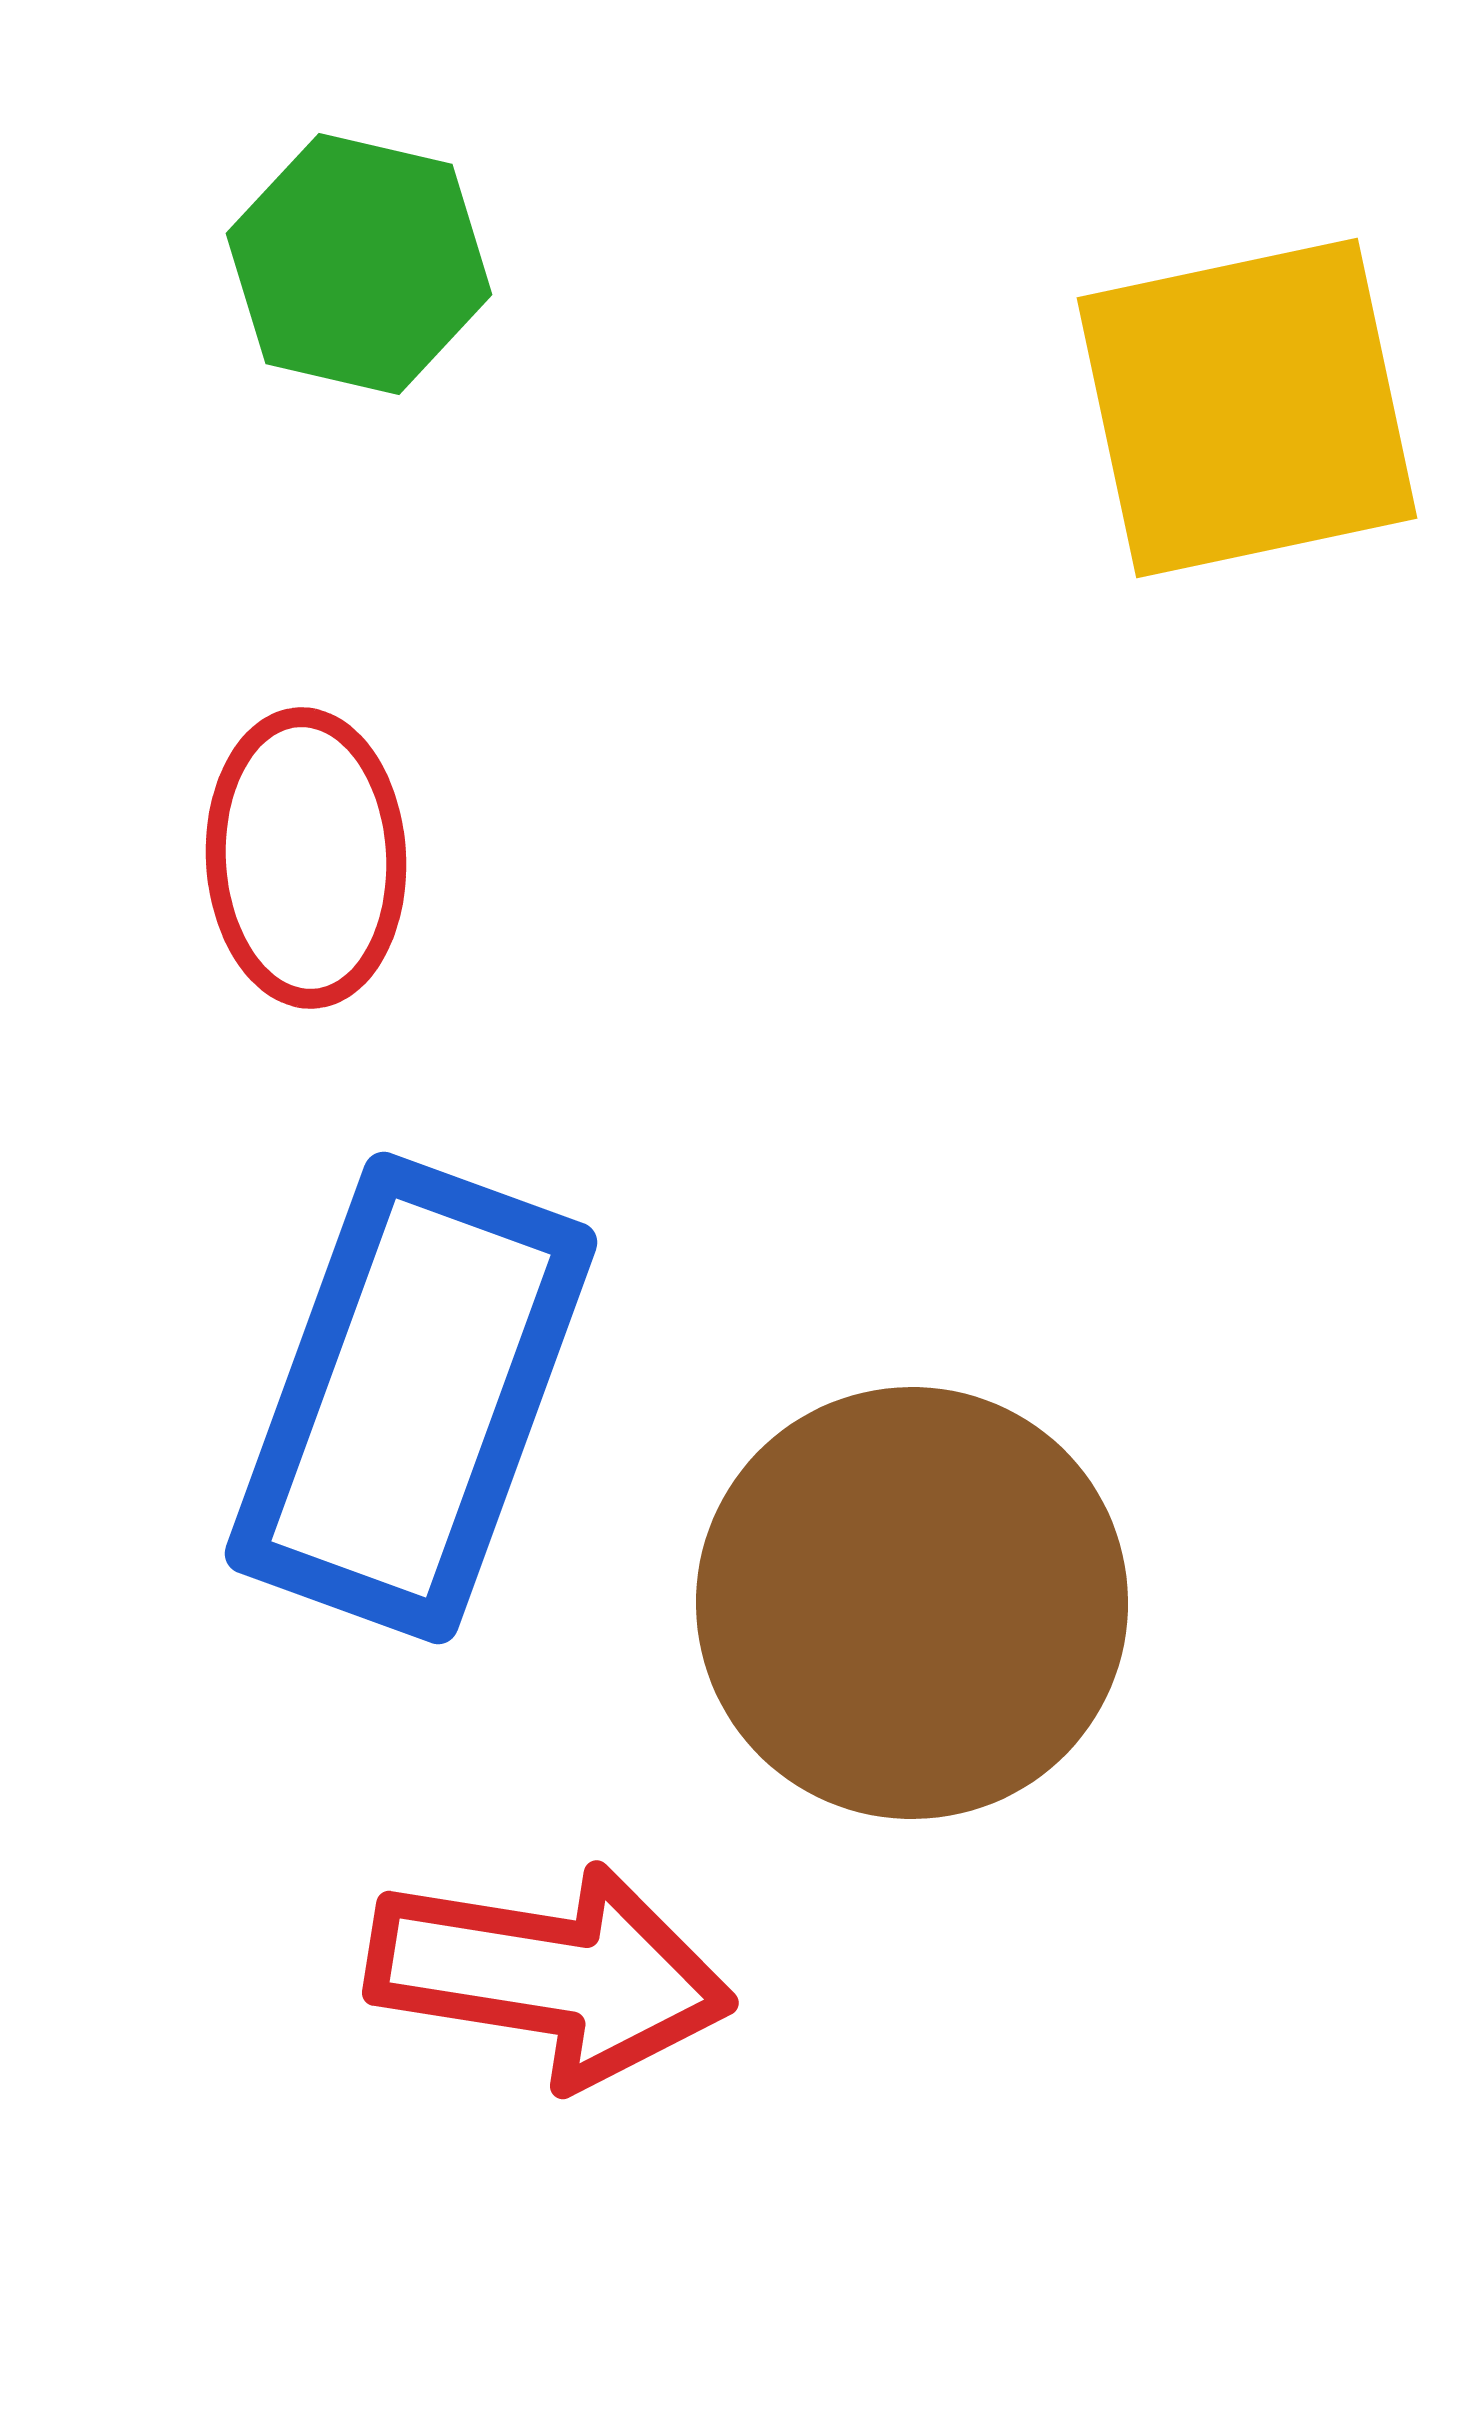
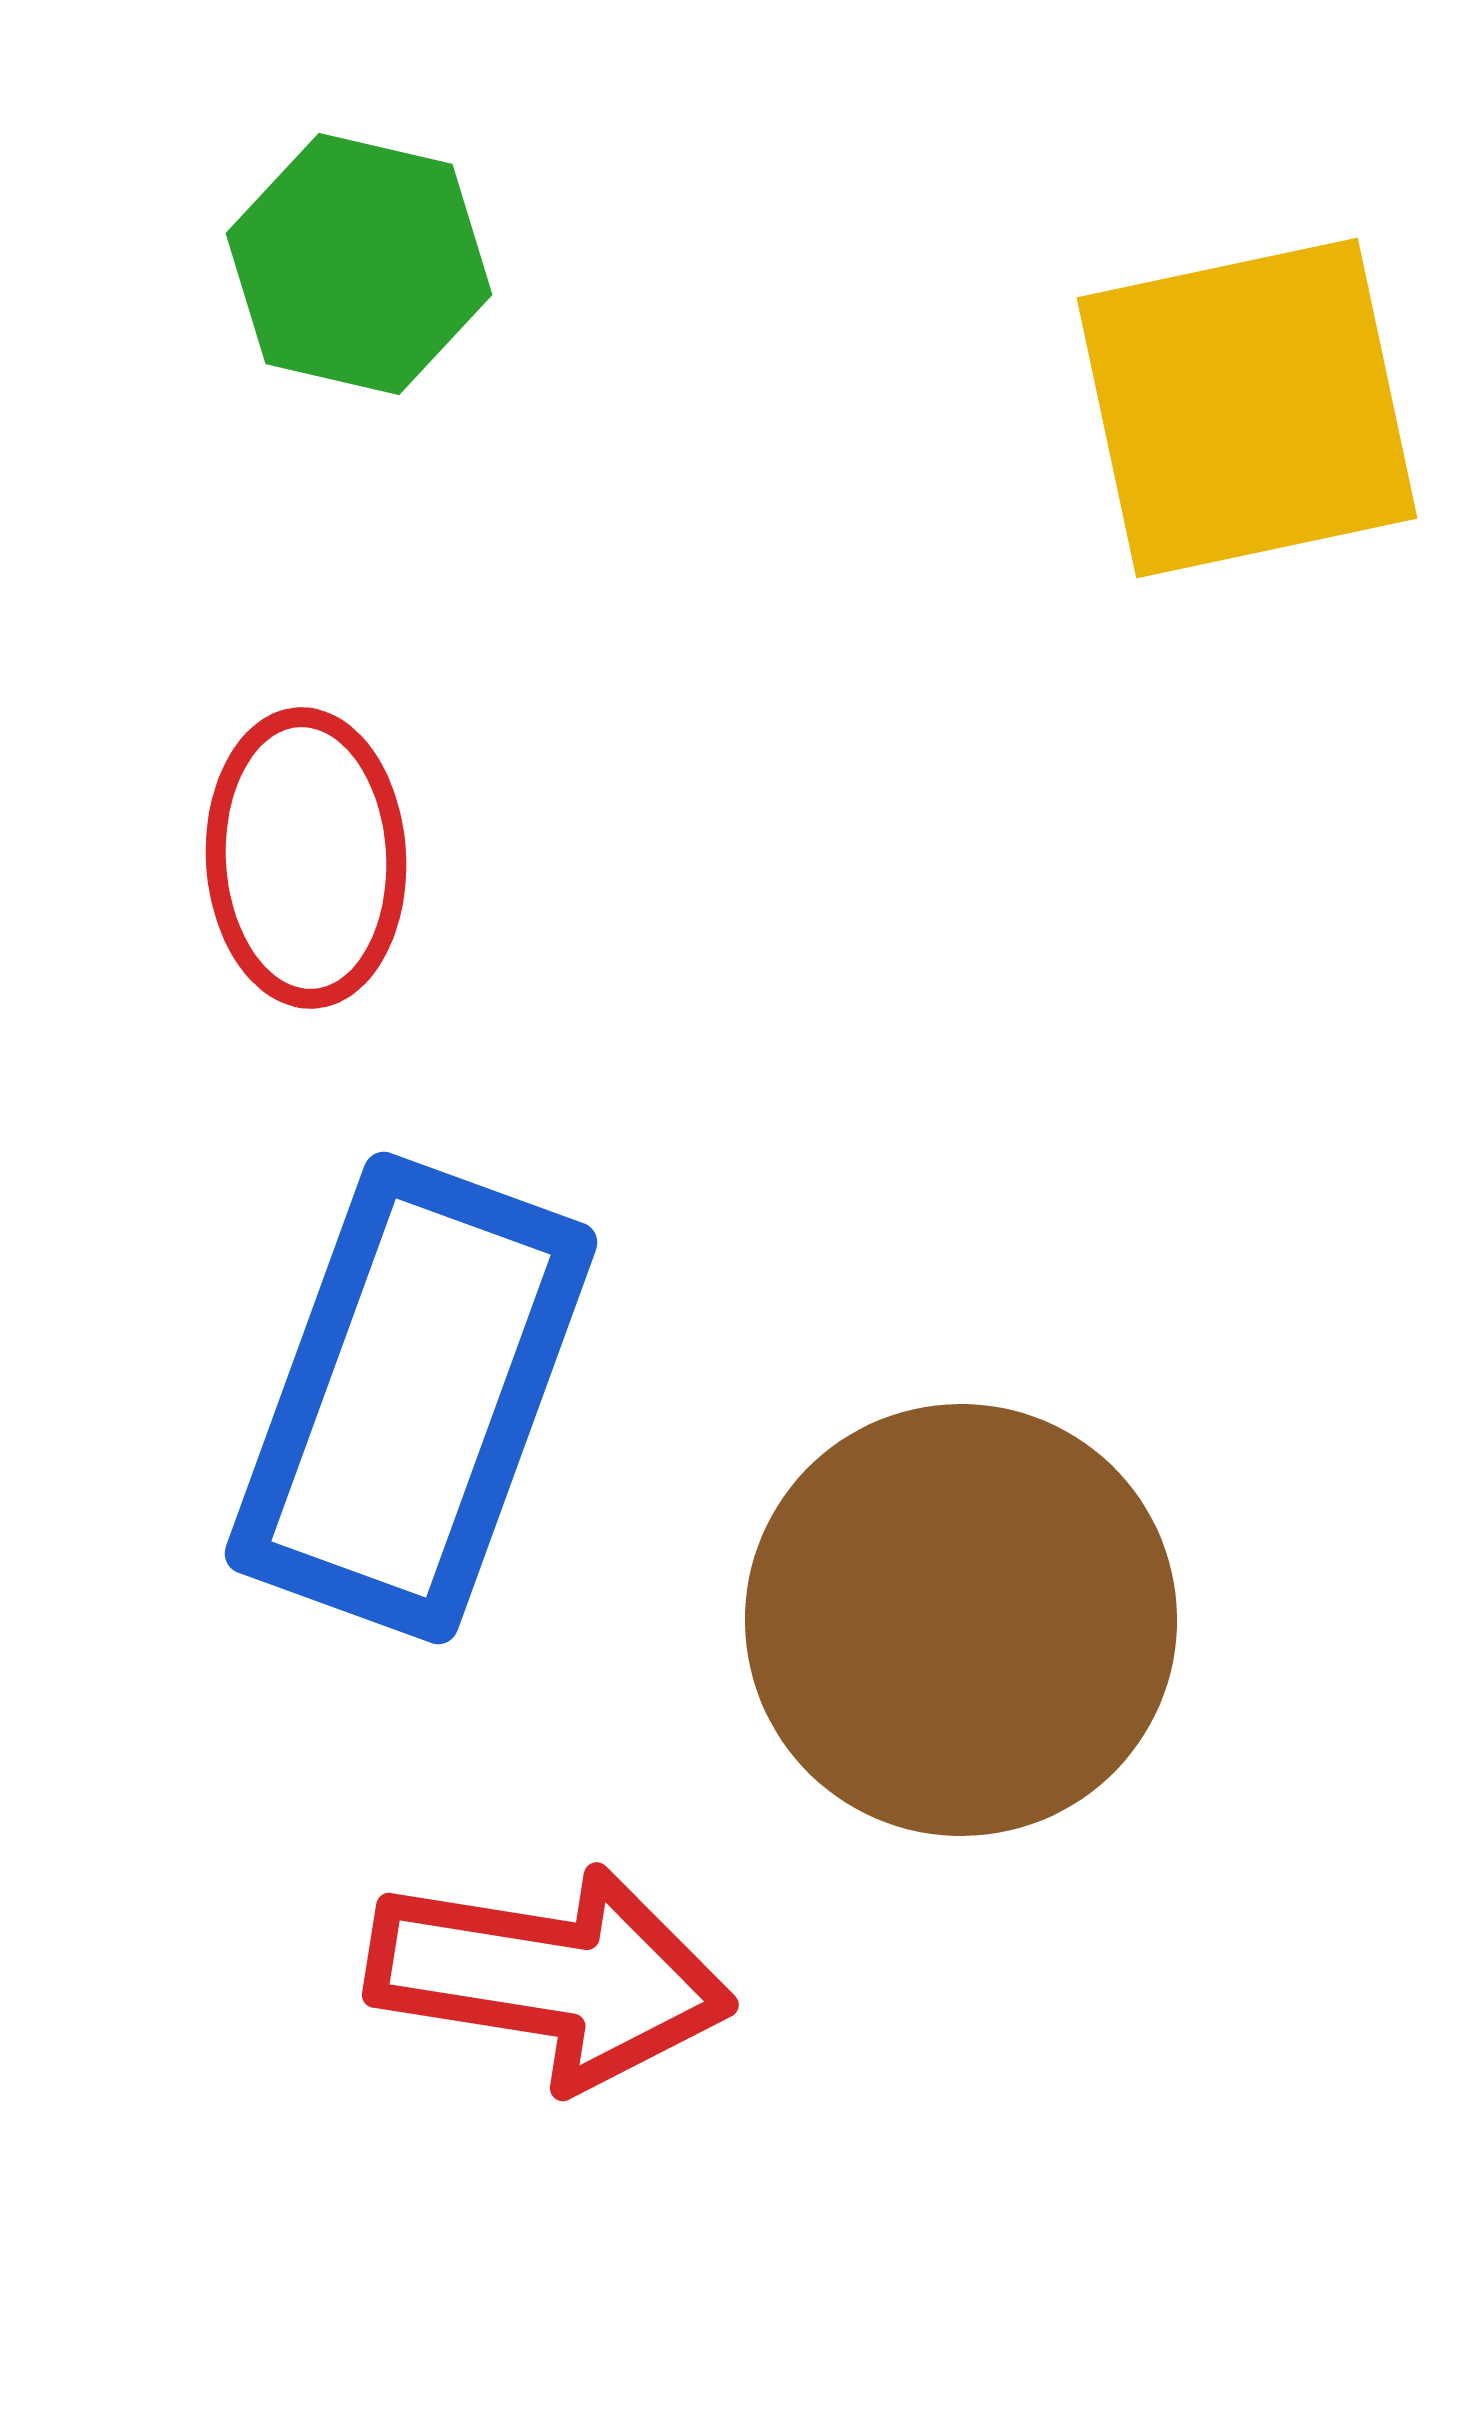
brown circle: moved 49 px right, 17 px down
red arrow: moved 2 px down
